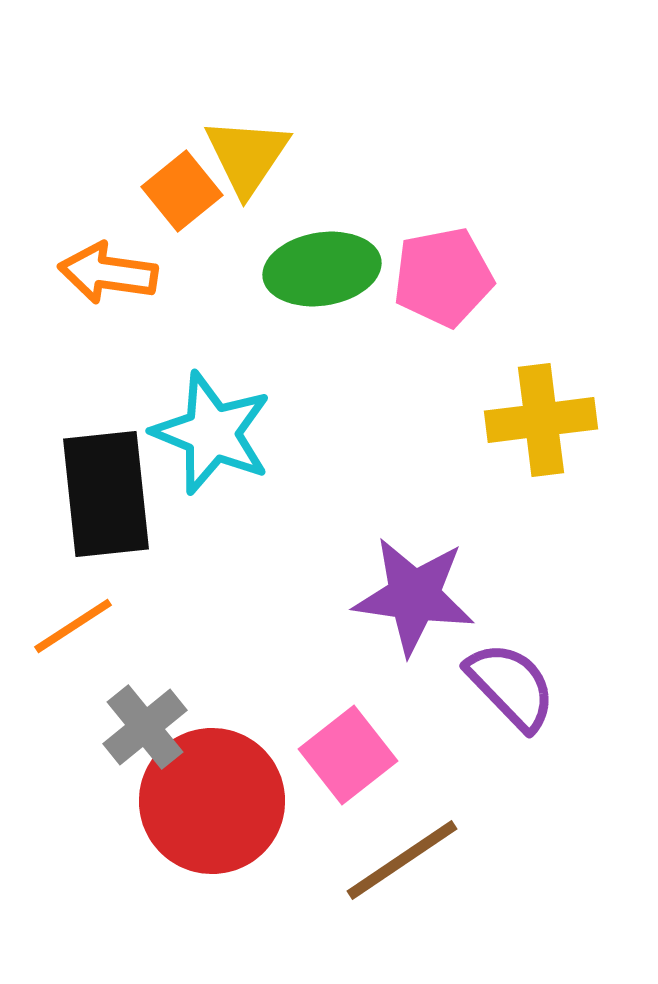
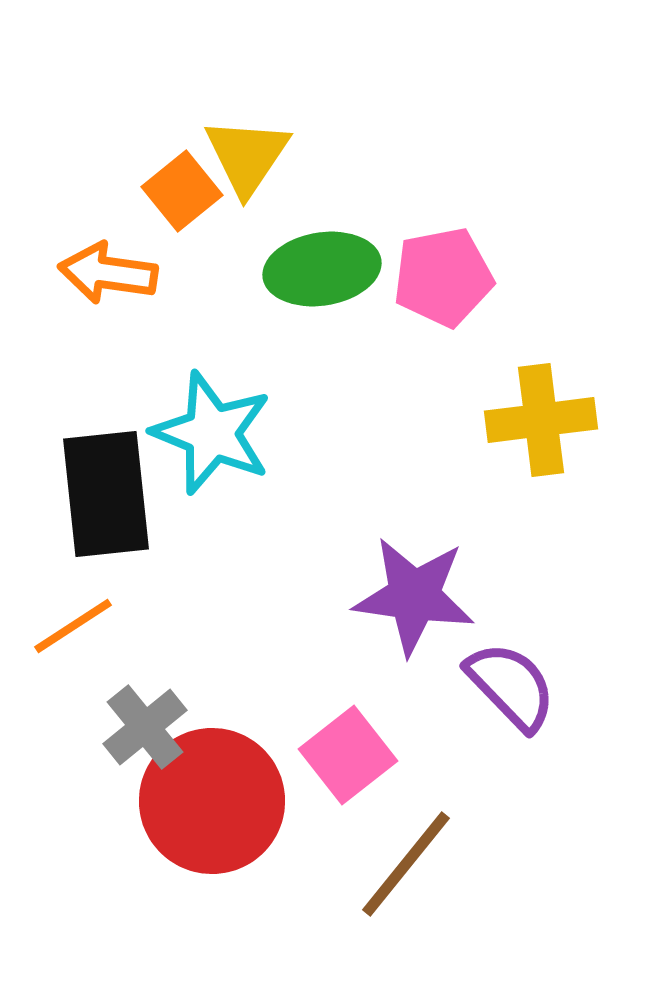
brown line: moved 4 px right, 4 px down; rotated 17 degrees counterclockwise
